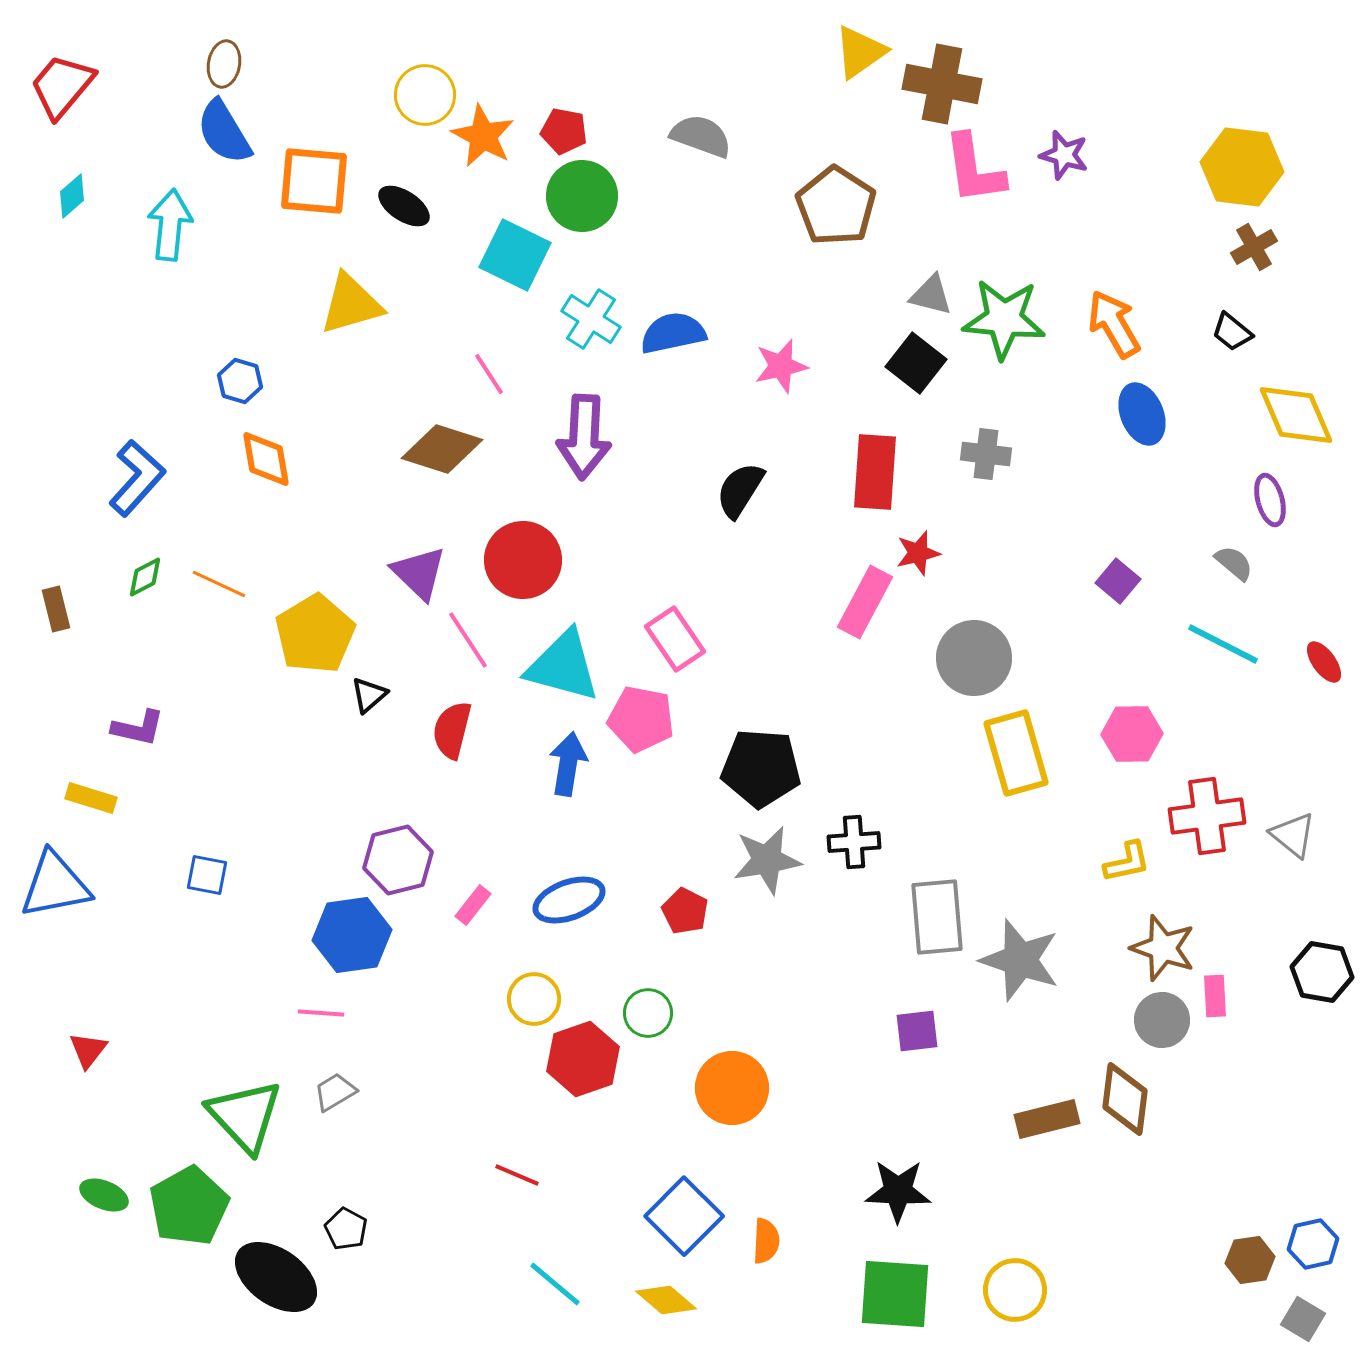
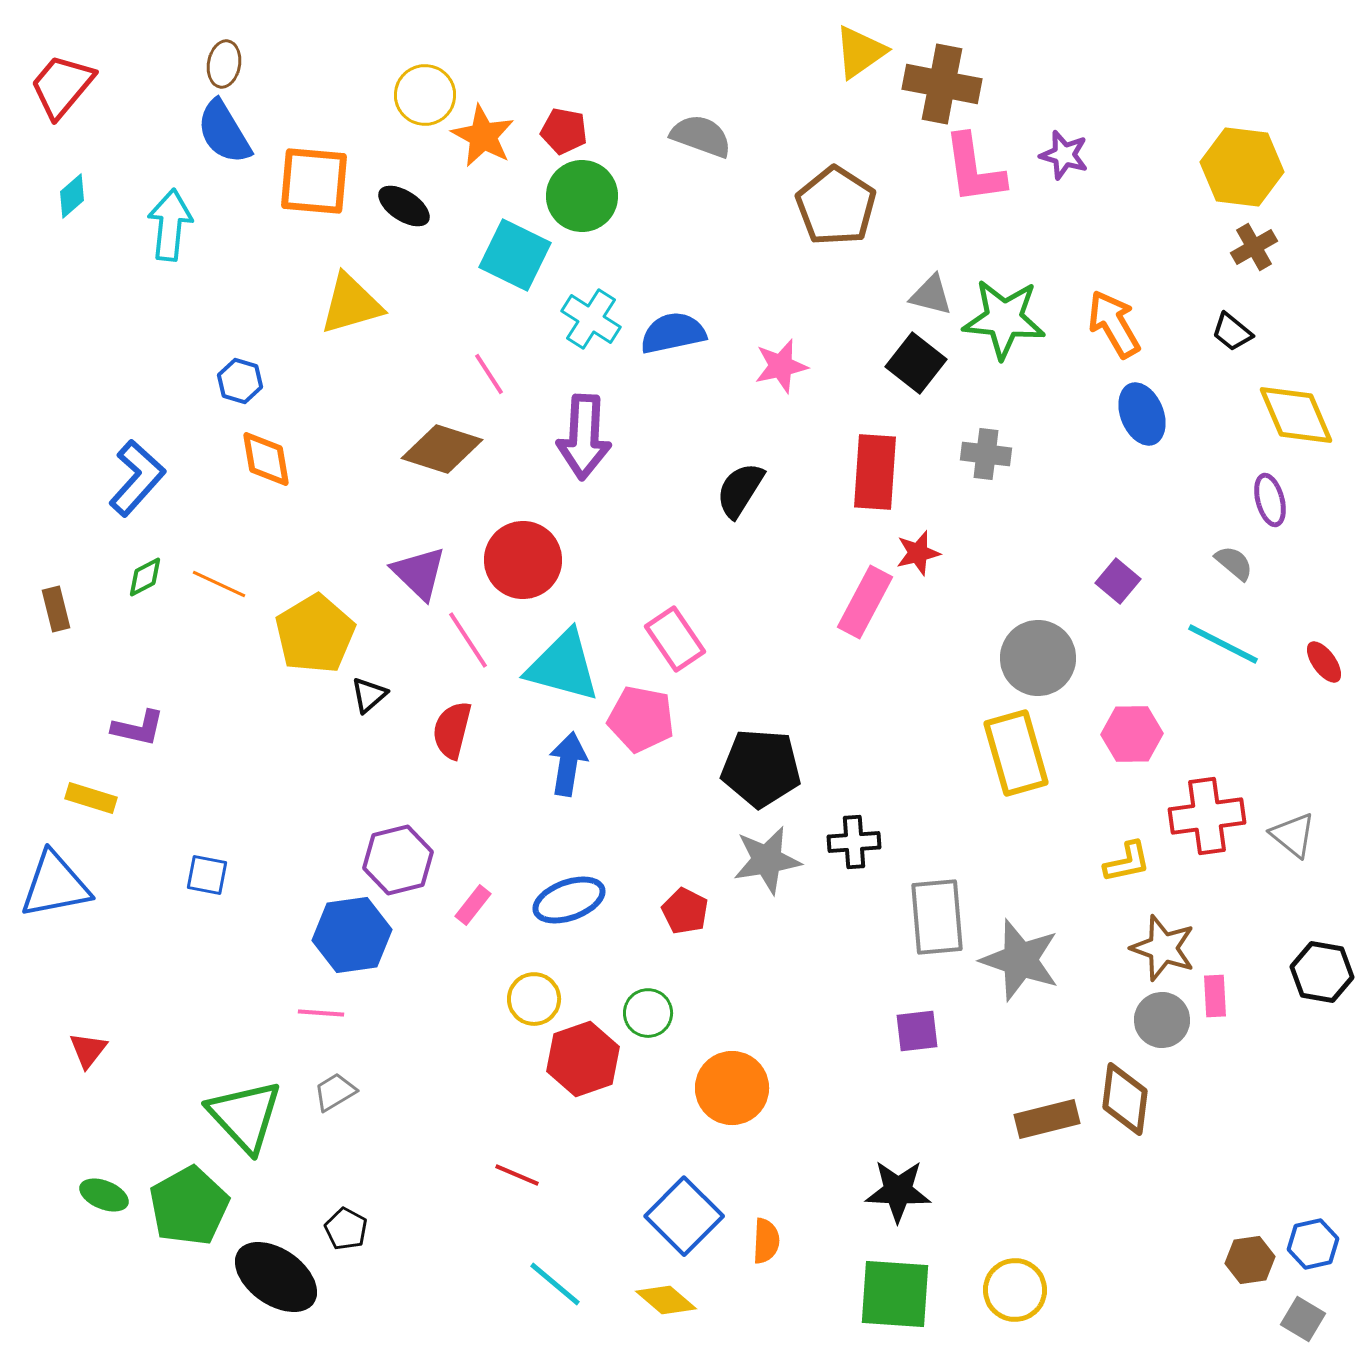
gray circle at (974, 658): moved 64 px right
